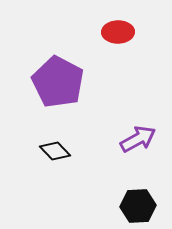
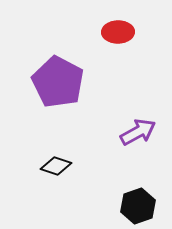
purple arrow: moved 7 px up
black diamond: moved 1 px right, 15 px down; rotated 28 degrees counterclockwise
black hexagon: rotated 16 degrees counterclockwise
